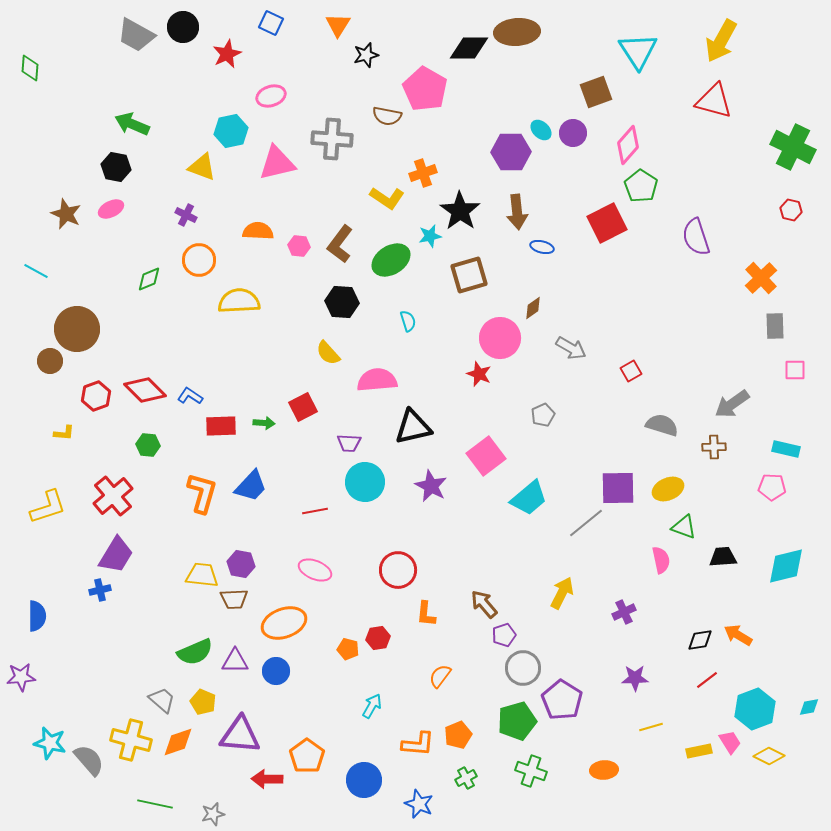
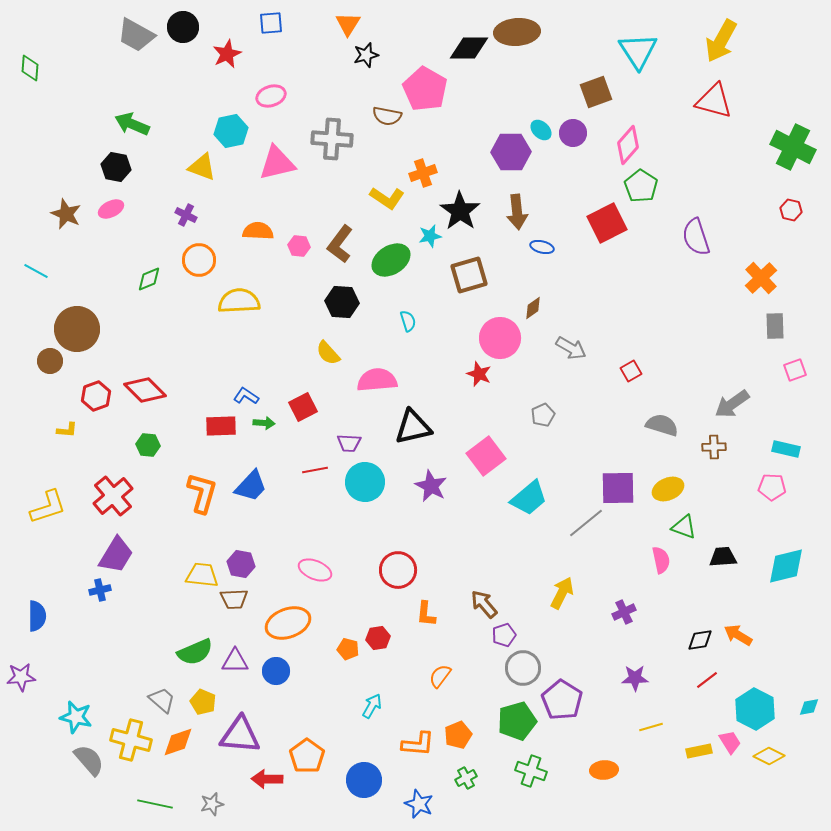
blue square at (271, 23): rotated 30 degrees counterclockwise
orange triangle at (338, 25): moved 10 px right, 1 px up
pink square at (795, 370): rotated 20 degrees counterclockwise
blue L-shape at (190, 396): moved 56 px right
yellow L-shape at (64, 433): moved 3 px right, 3 px up
red line at (315, 511): moved 41 px up
orange ellipse at (284, 623): moved 4 px right
cyan hexagon at (755, 709): rotated 12 degrees counterclockwise
cyan star at (50, 743): moved 26 px right, 26 px up
gray star at (213, 814): moved 1 px left, 10 px up
